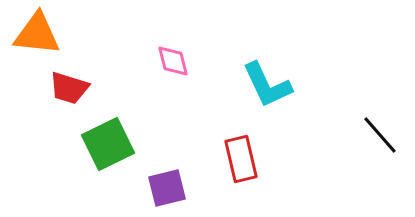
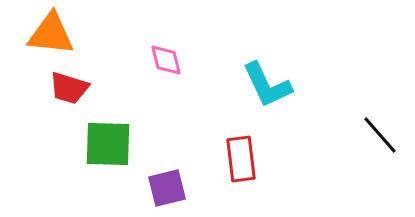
orange triangle: moved 14 px right
pink diamond: moved 7 px left, 1 px up
green square: rotated 28 degrees clockwise
red rectangle: rotated 6 degrees clockwise
